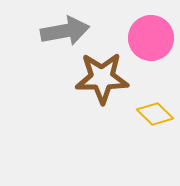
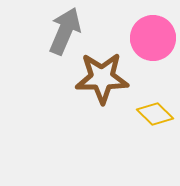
gray arrow: rotated 57 degrees counterclockwise
pink circle: moved 2 px right
